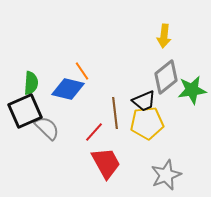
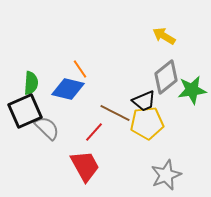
yellow arrow: rotated 115 degrees clockwise
orange line: moved 2 px left, 2 px up
brown line: rotated 56 degrees counterclockwise
red trapezoid: moved 21 px left, 3 px down
